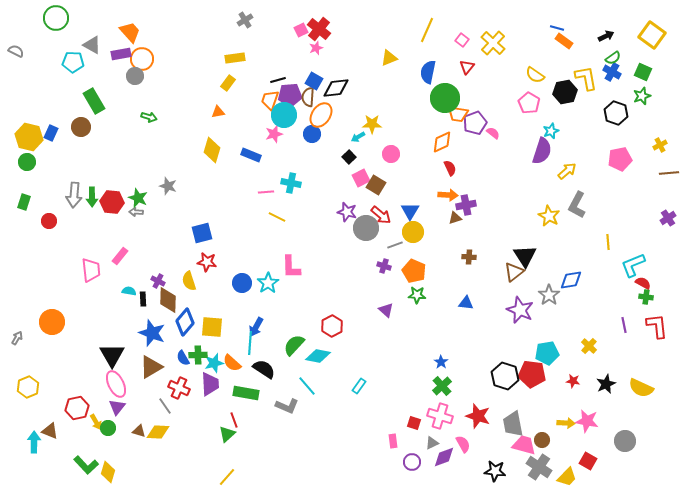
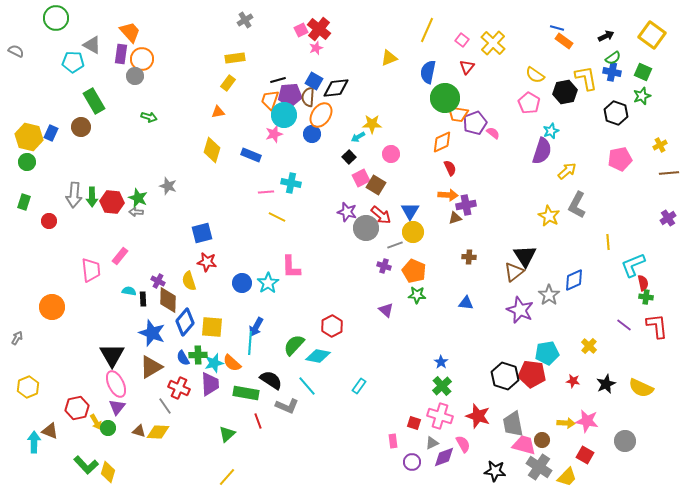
purple rectangle at (121, 54): rotated 72 degrees counterclockwise
blue cross at (612, 72): rotated 18 degrees counterclockwise
blue diamond at (571, 280): moved 3 px right; rotated 15 degrees counterclockwise
red semicircle at (643, 283): rotated 49 degrees clockwise
orange circle at (52, 322): moved 15 px up
purple line at (624, 325): rotated 42 degrees counterclockwise
black semicircle at (264, 369): moved 7 px right, 11 px down
red line at (234, 420): moved 24 px right, 1 px down
red square at (588, 461): moved 3 px left, 6 px up
